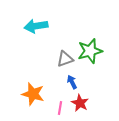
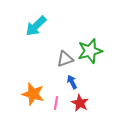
cyan arrow: rotated 35 degrees counterclockwise
pink line: moved 4 px left, 5 px up
